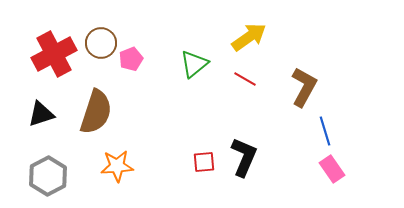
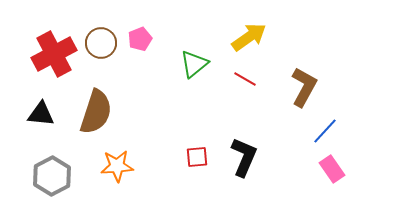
pink pentagon: moved 9 px right, 20 px up
black triangle: rotated 24 degrees clockwise
blue line: rotated 60 degrees clockwise
red square: moved 7 px left, 5 px up
gray hexagon: moved 4 px right
